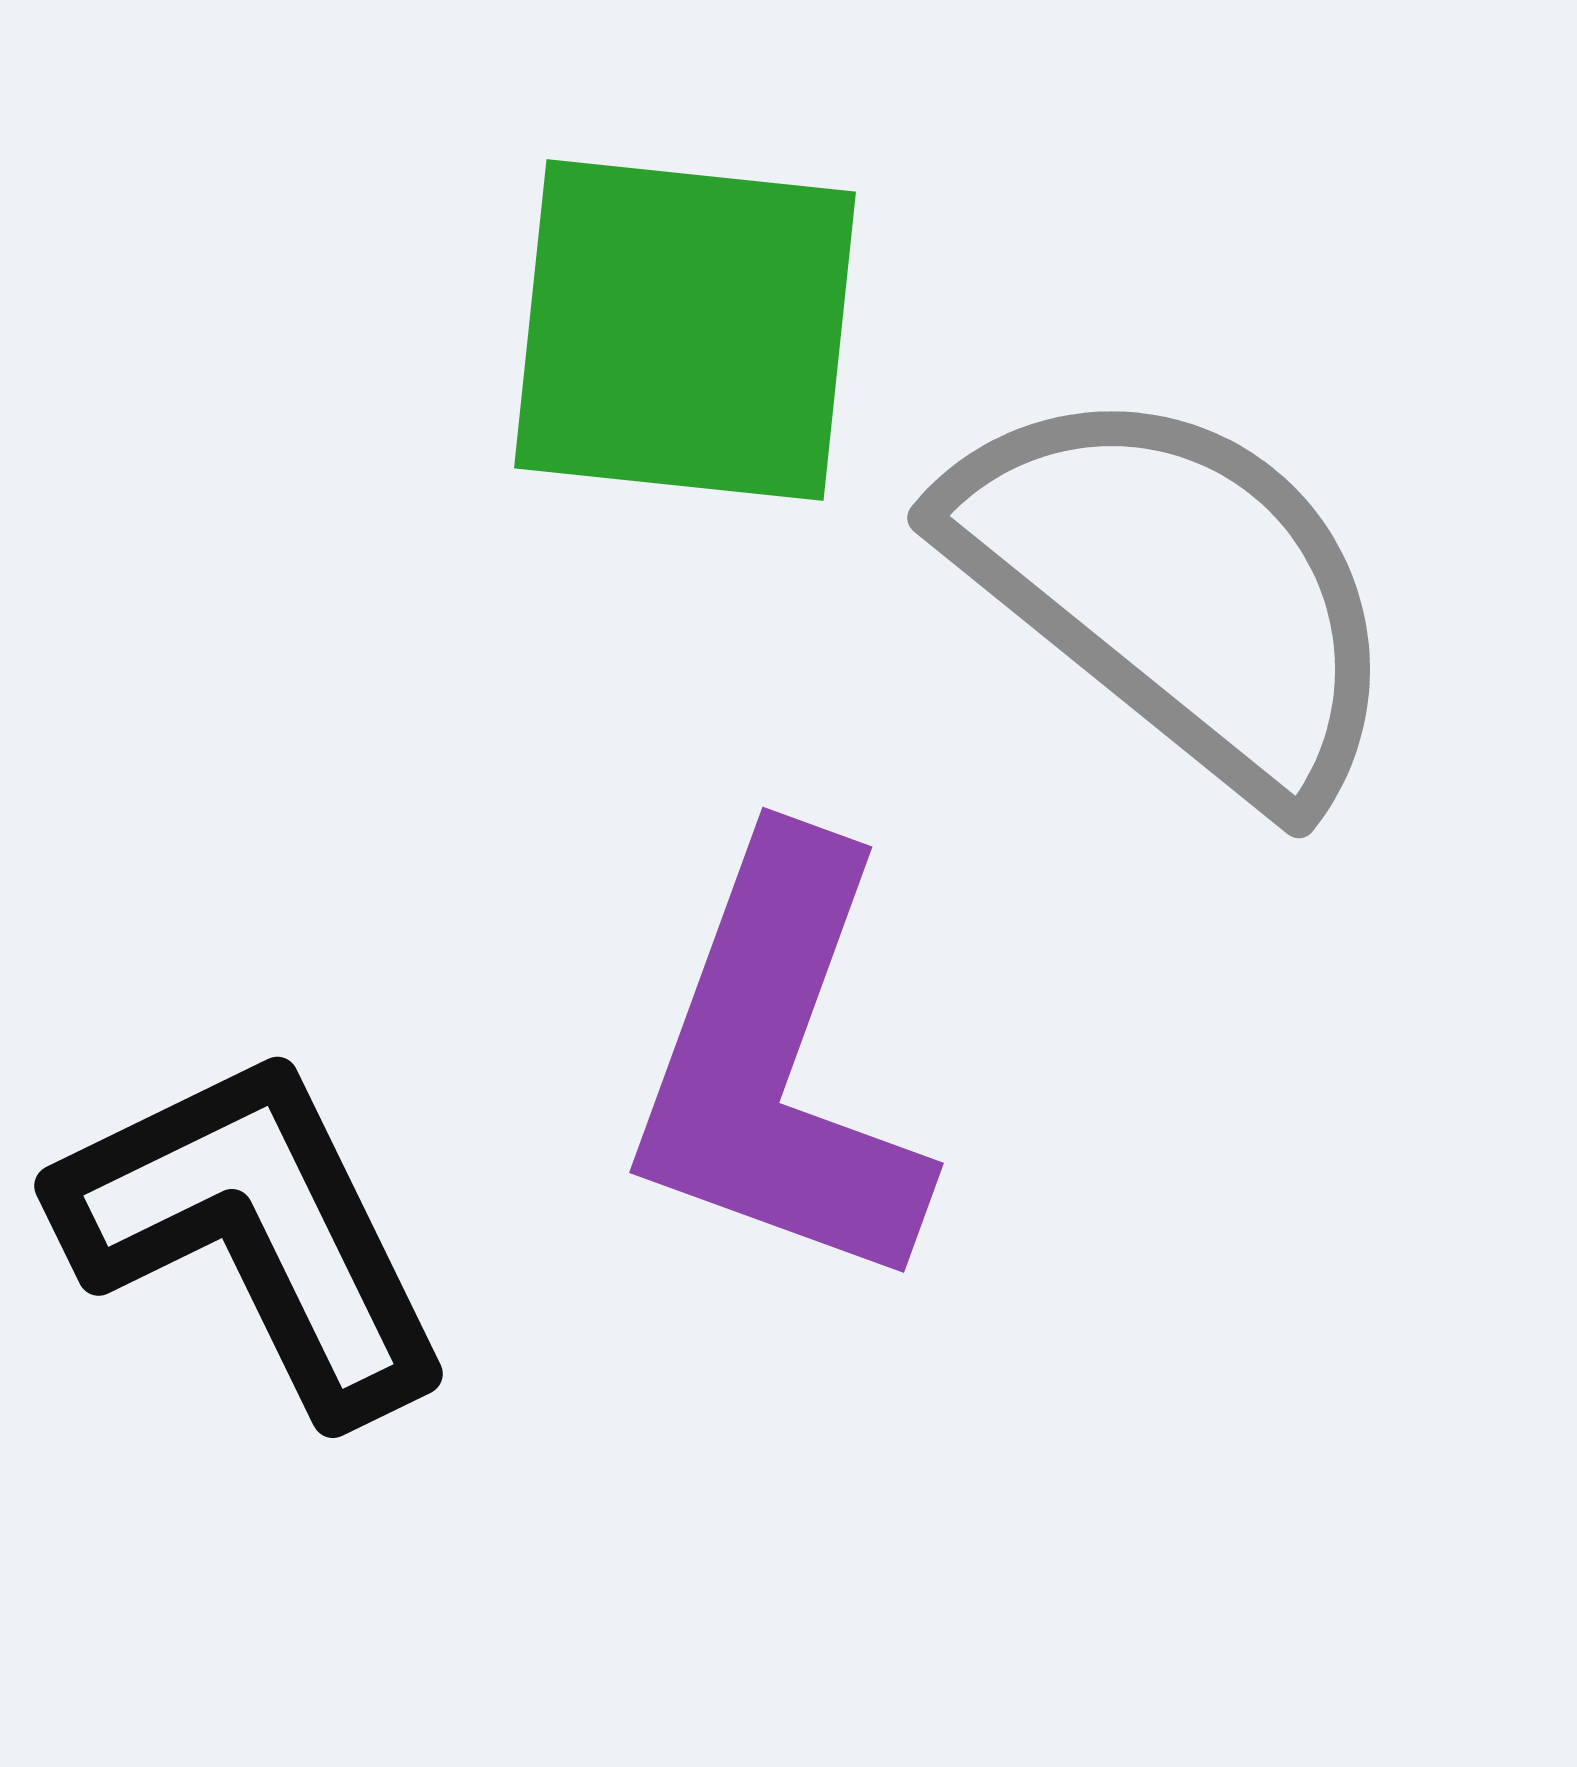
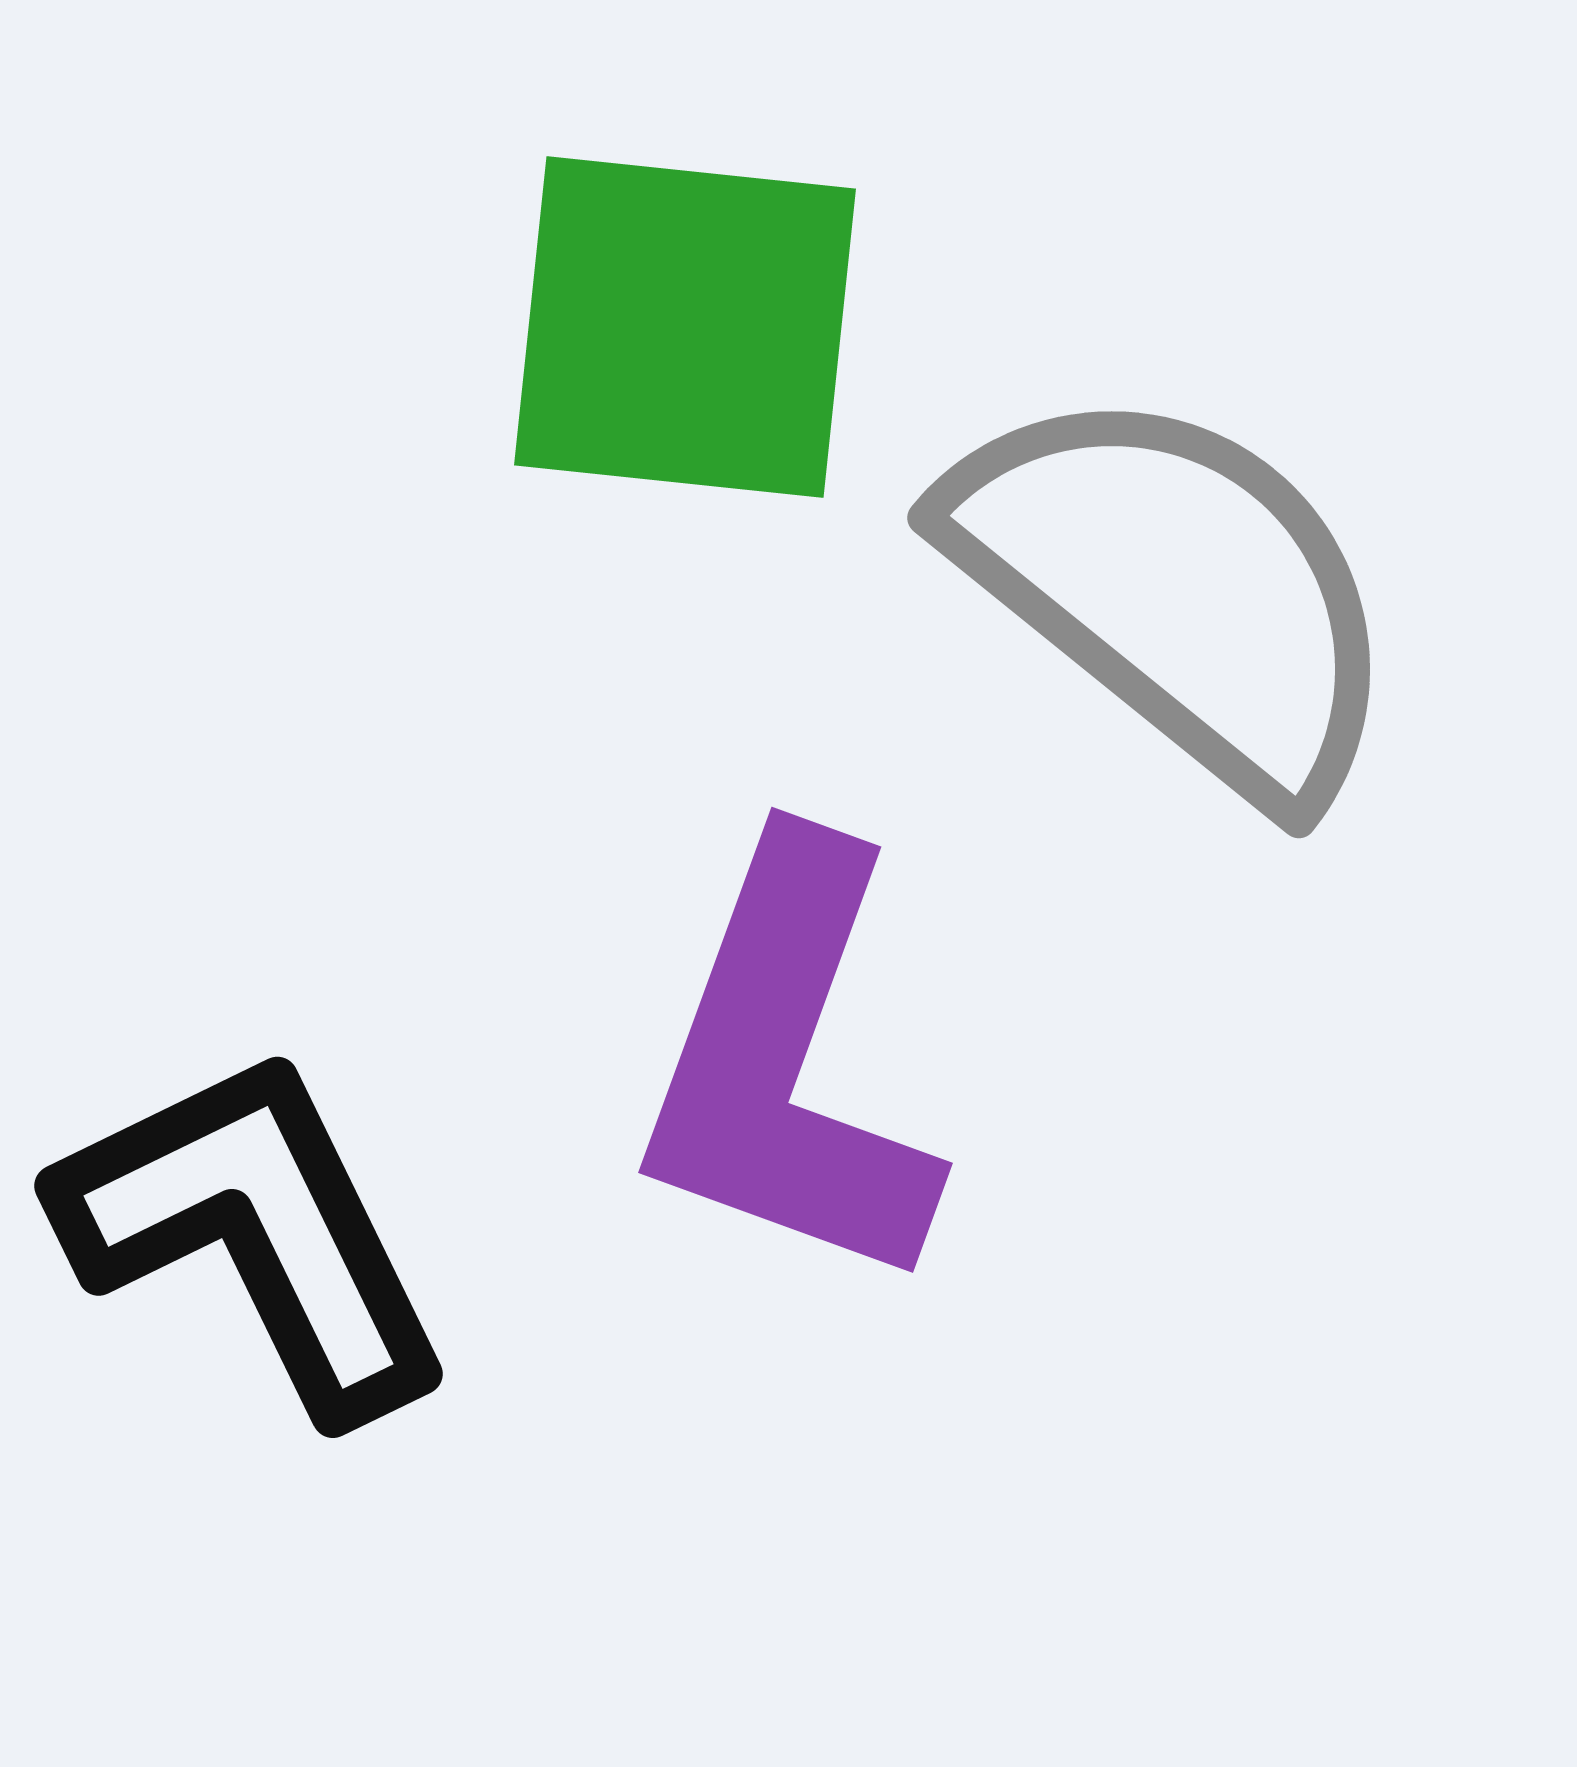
green square: moved 3 px up
purple L-shape: moved 9 px right
